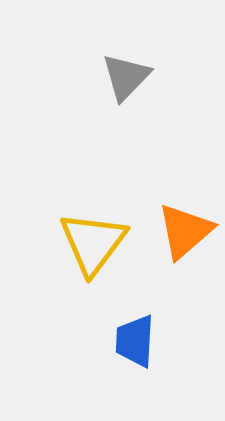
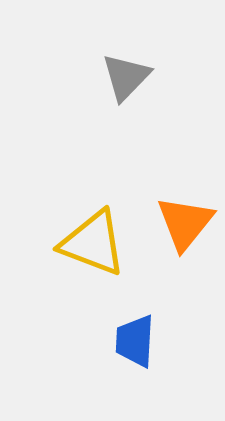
orange triangle: moved 8 px up; rotated 10 degrees counterclockwise
yellow triangle: rotated 46 degrees counterclockwise
